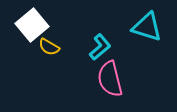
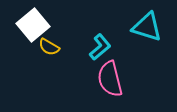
white square: moved 1 px right
